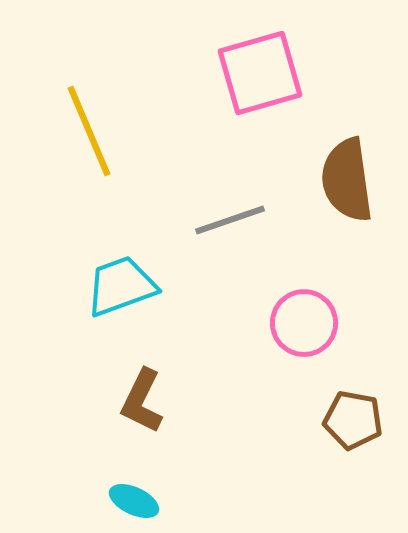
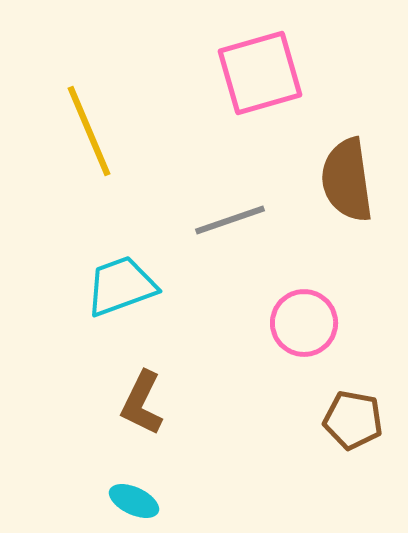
brown L-shape: moved 2 px down
